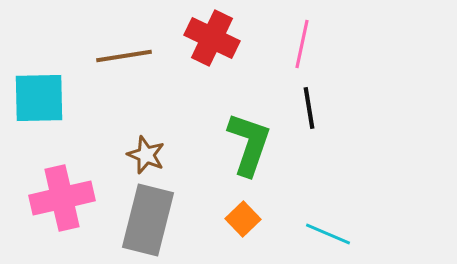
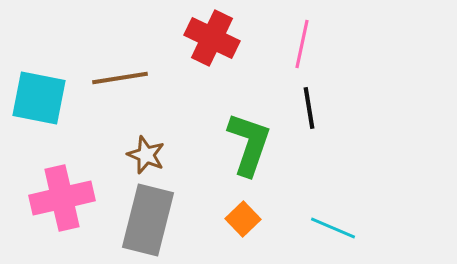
brown line: moved 4 px left, 22 px down
cyan square: rotated 12 degrees clockwise
cyan line: moved 5 px right, 6 px up
